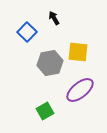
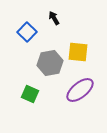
green square: moved 15 px left, 17 px up; rotated 36 degrees counterclockwise
